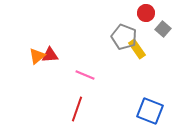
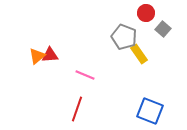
yellow rectangle: moved 2 px right, 5 px down
